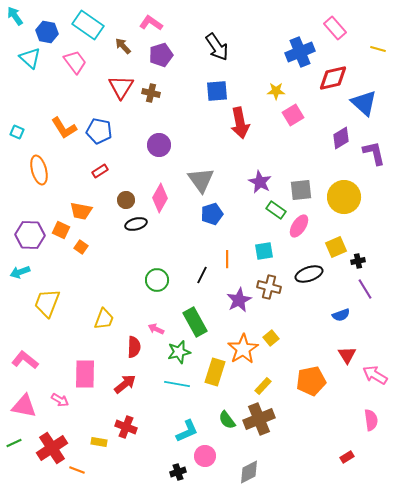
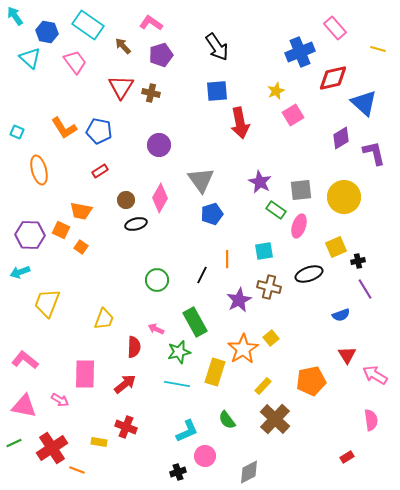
yellow star at (276, 91): rotated 24 degrees counterclockwise
pink ellipse at (299, 226): rotated 15 degrees counterclockwise
brown cross at (259, 419): moved 16 px right; rotated 24 degrees counterclockwise
